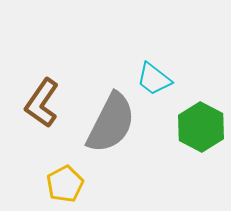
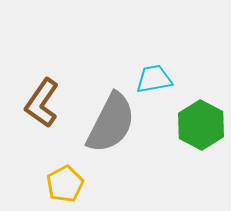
cyan trapezoid: rotated 132 degrees clockwise
green hexagon: moved 2 px up
